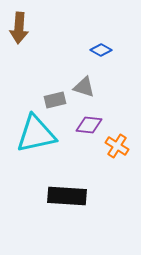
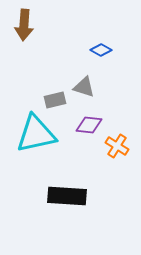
brown arrow: moved 5 px right, 3 px up
